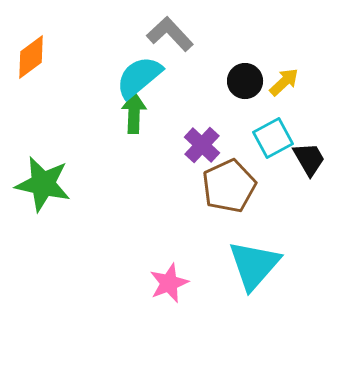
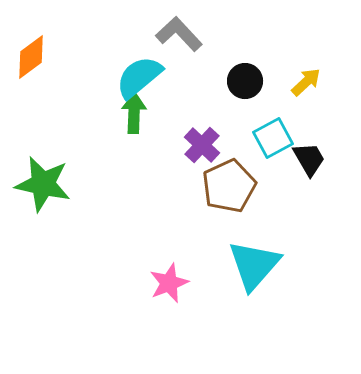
gray L-shape: moved 9 px right
yellow arrow: moved 22 px right
